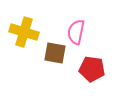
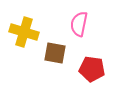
pink semicircle: moved 3 px right, 8 px up
